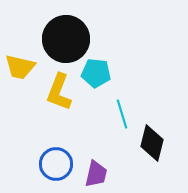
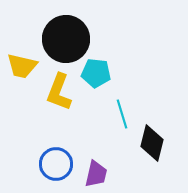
yellow trapezoid: moved 2 px right, 1 px up
